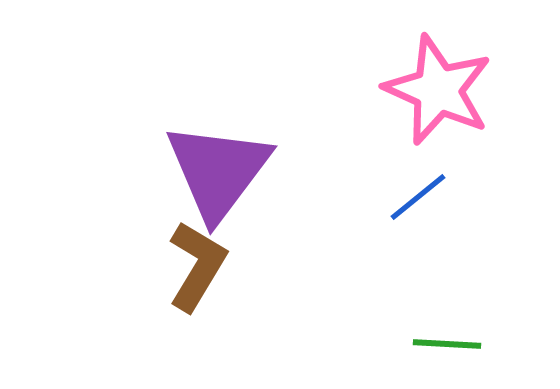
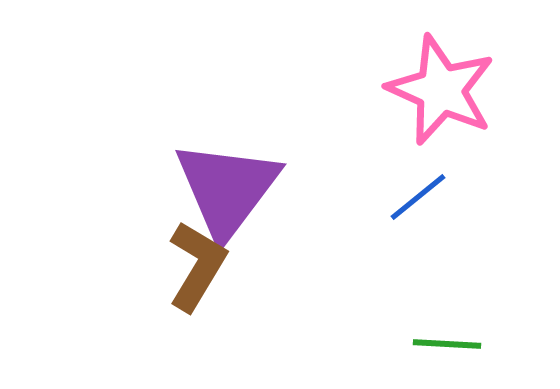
pink star: moved 3 px right
purple triangle: moved 9 px right, 18 px down
